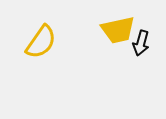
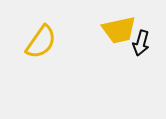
yellow trapezoid: moved 1 px right
